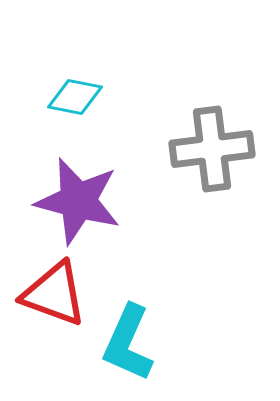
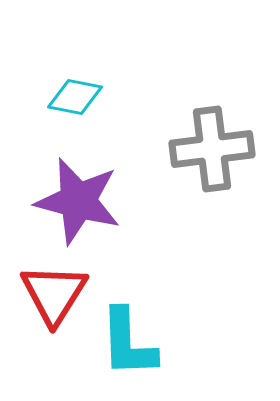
red triangle: rotated 42 degrees clockwise
cyan L-shape: rotated 26 degrees counterclockwise
